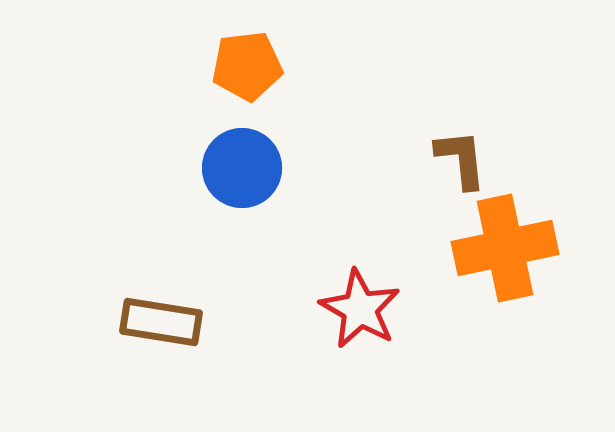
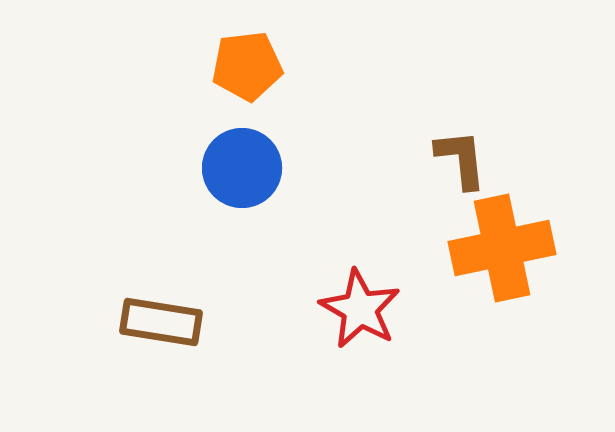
orange cross: moved 3 px left
